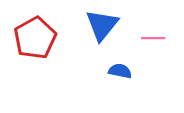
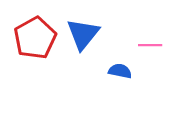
blue triangle: moved 19 px left, 9 px down
pink line: moved 3 px left, 7 px down
